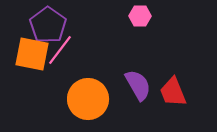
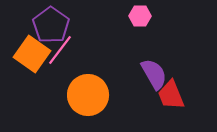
purple pentagon: moved 3 px right
orange square: rotated 24 degrees clockwise
purple semicircle: moved 16 px right, 11 px up
red trapezoid: moved 2 px left, 3 px down
orange circle: moved 4 px up
